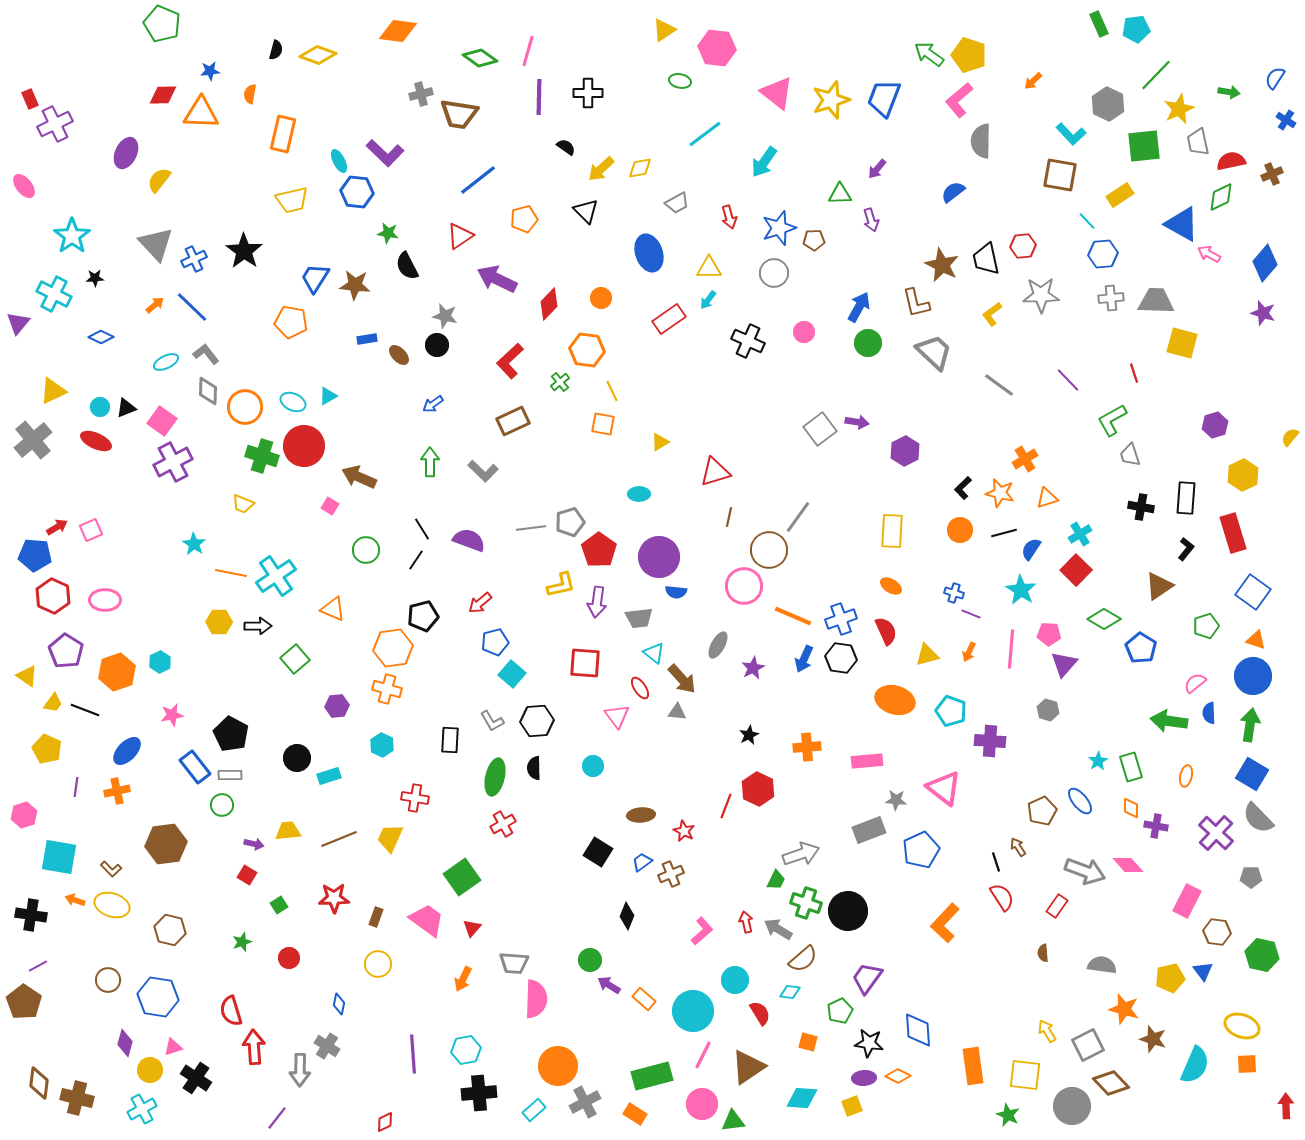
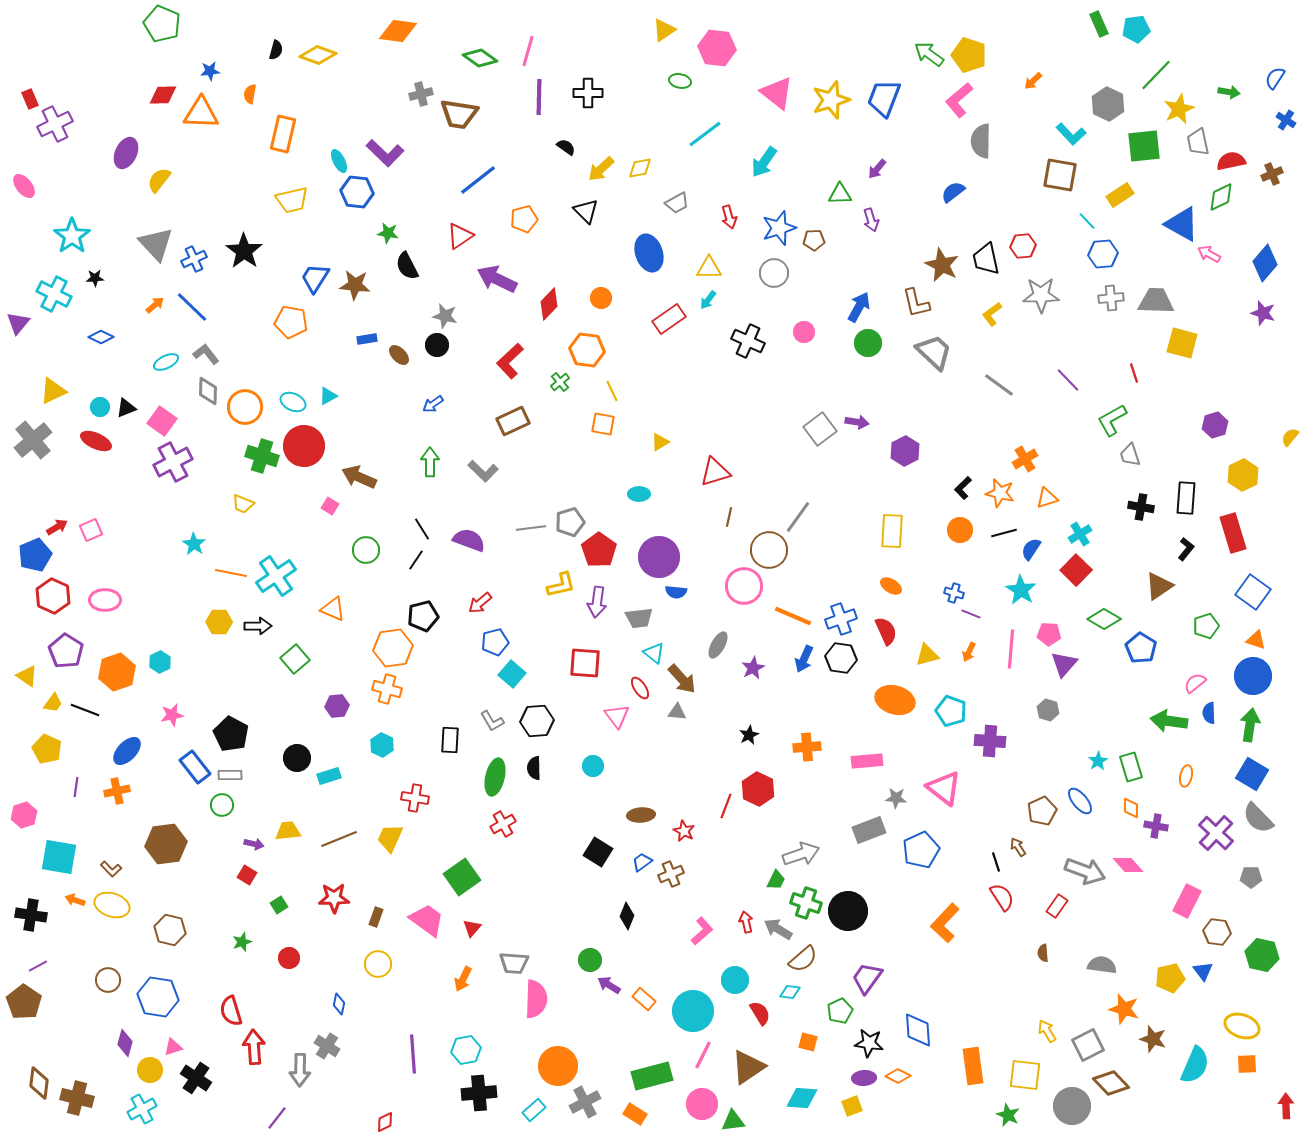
blue pentagon at (35, 555): rotated 28 degrees counterclockwise
gray star at (896, 800): moved 2 px up
